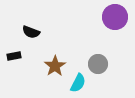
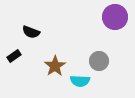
black rectangle: rotated 24 degrees counterclockwise
gray circle: moved 1 px right, 3 px up
cyan semicircle: moved 2 px right, 2 px up; rotated 66 degrees clockwise
